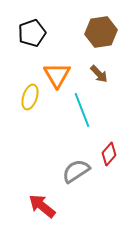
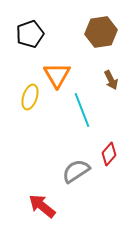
black pentagon: moved 2 px left, 1 px down
brown arrow: moved 12 px right, 6 px down; rotated 18 degrees clockwise
